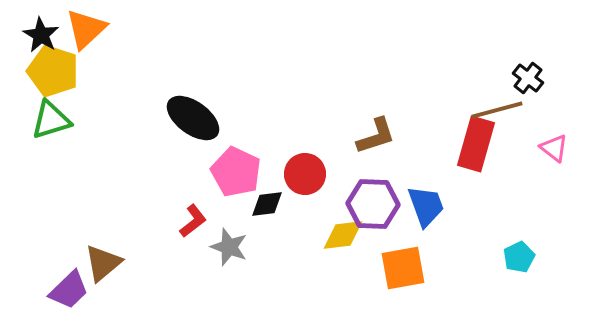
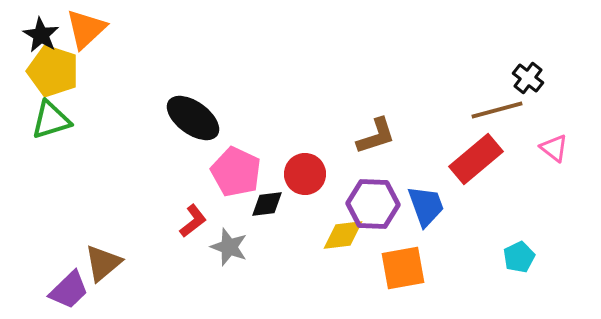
red rectangle: moved 15 px down; rotated 34 degrees clockwise
